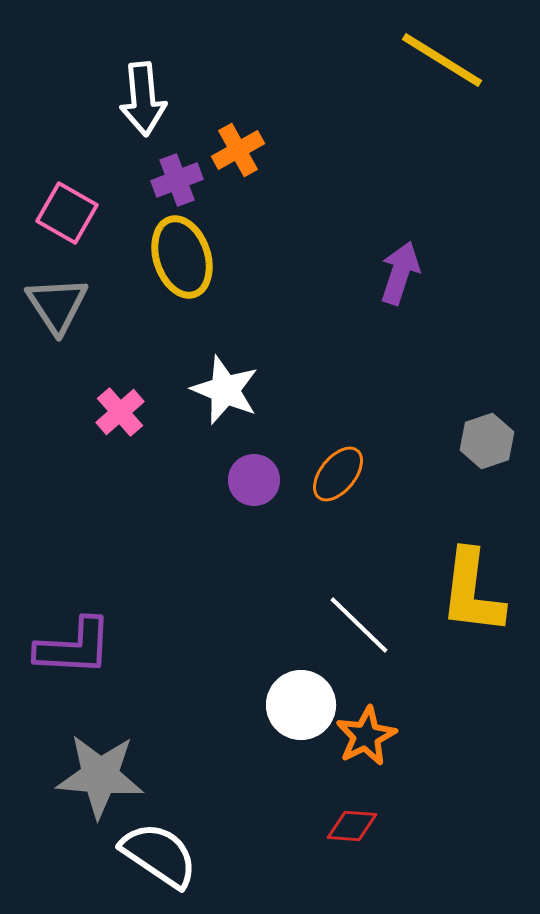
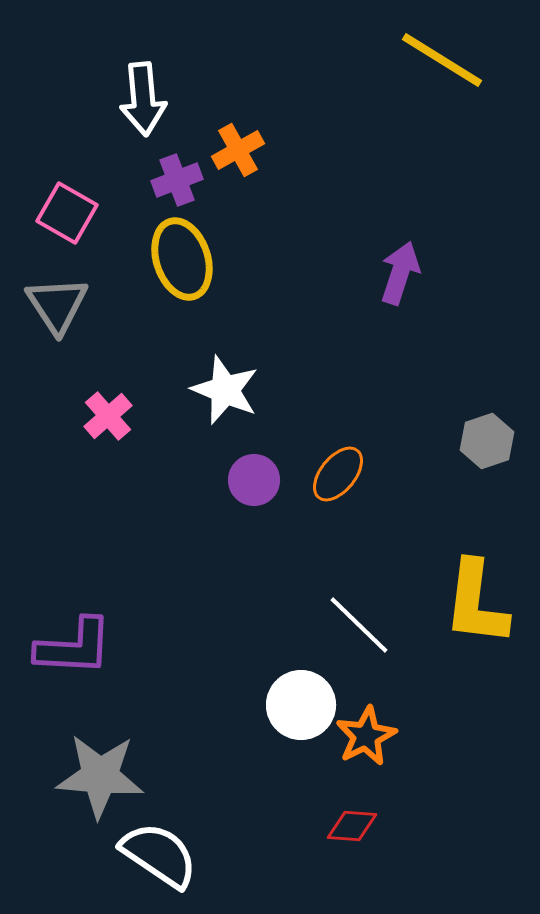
yellow ellipse: moved 2 px down
pink cross: moved 12 px left, 4 px down
yellow L-shape: moved 4 px right, 11 px down
